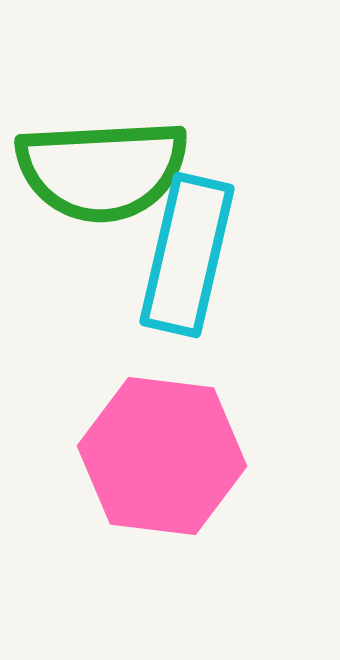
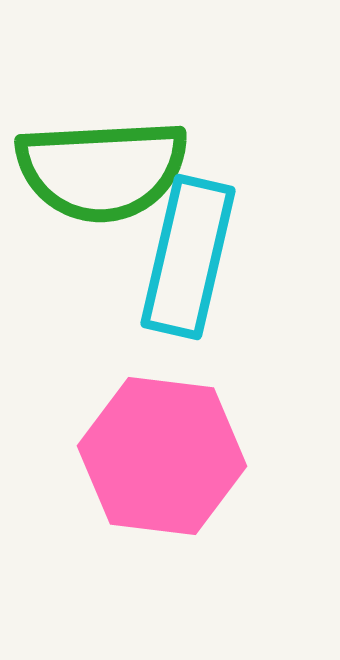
cyan rectangle: moved 1 px right, 2 px down
